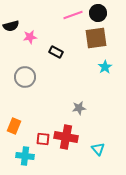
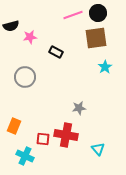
red cross: moved 2 px up
cyan cross: rotated 18 degrees clockwise
